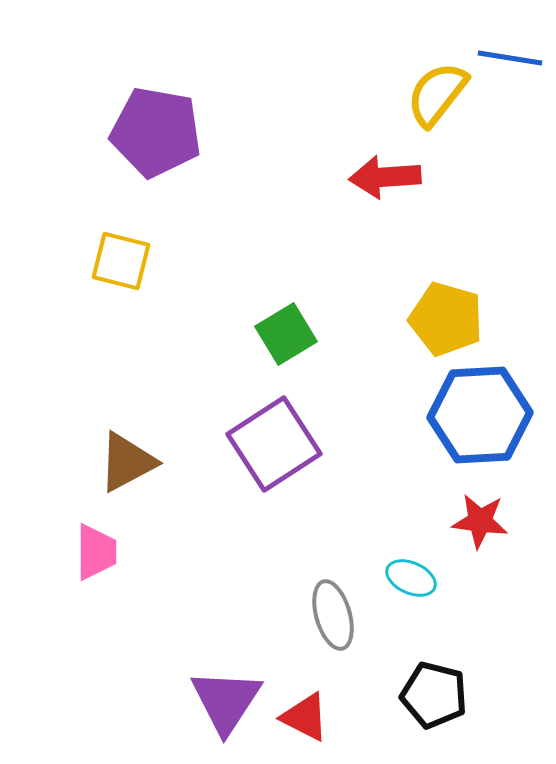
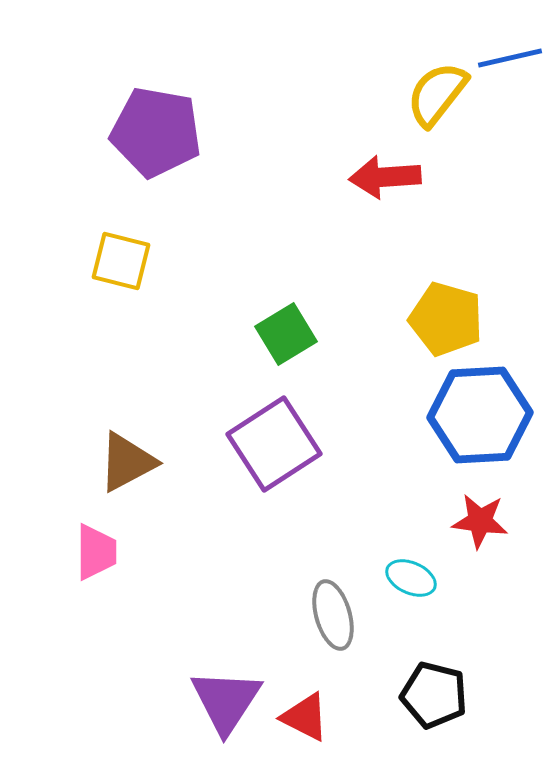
blue line: rotated 22 degrees counterclockwise
